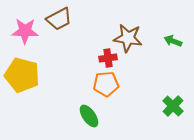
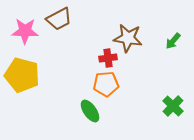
green arrow: rotated 72 degrees counterclockwise
green ellipse: moved 1 px right, 5 px up
